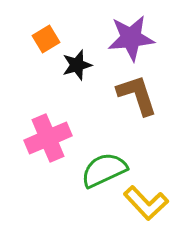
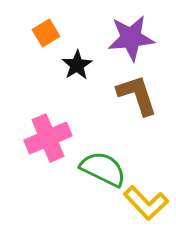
orange square: moved 6 px up
black star: rotated 16 degrees counterclockwise
green semicircle: moved 1 px left, 1 px up; rotated 51 degrees clockwise
